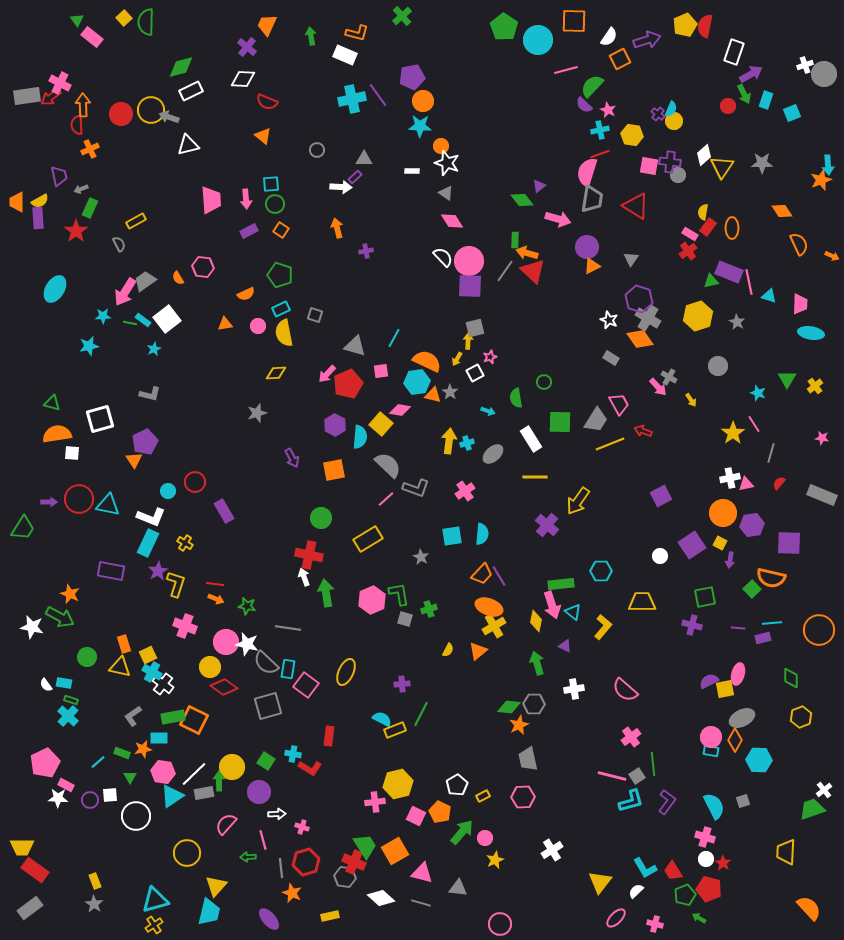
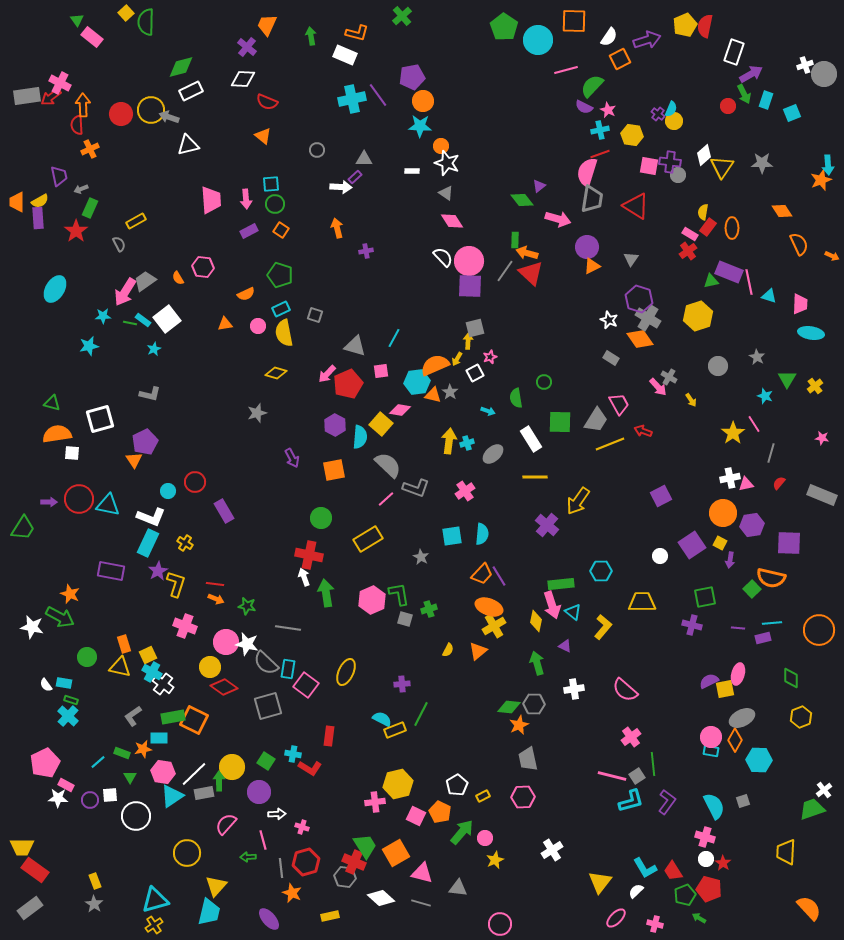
yellow square at (124, 18): moved 2 px right, 5 px up
purple semicircle at (584, 105): moved 2 px down; rotated 18 degrees counterclockwise
red triangle at (533, 271): moved 2 px left, 2 px down
gray star at (737, 322): moved 20 px right, 35 px down
orange semicircle at (427, 361): moved 8 px right, 4 px down; rotated 48 degrees counterclockwise
yellow diamond at (276, 373): rotated 20 degrees clockwise
cyan star at (758, 393): moved 7 px right, 3 px down
orange square at (395, 851): moved 1 px right, 2 px down
